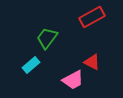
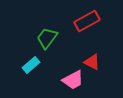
red rectangle: moved 5 px left, 4 px down
